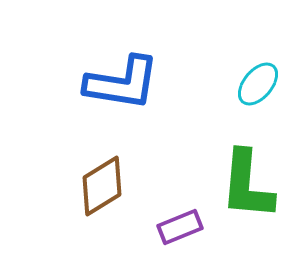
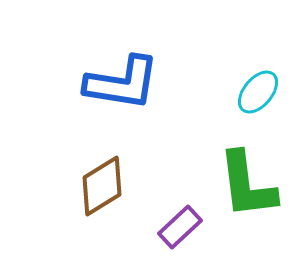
cyan ellipse: moved 8 px down
green L-shape: rotated 12 degrees counterclockwise
purple rectangle: rotated 21 degrees counterclockwise
